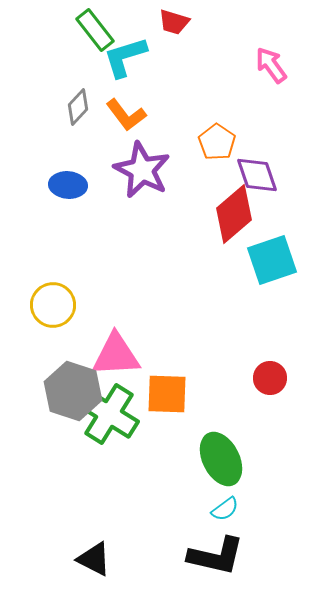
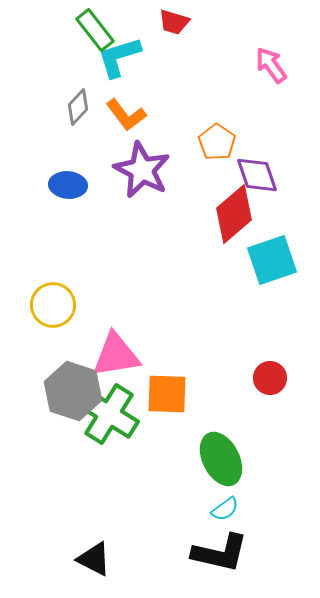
cyan L-shape: moved 6 px left
pink triangle: rotated 6 degrees counterclockwise
black L-shape: moved 4 px right, 3 px up
